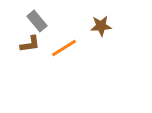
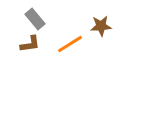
gray rectangle: moved 2 px left, 2 px up
orange line: moved 6 px right, 4 px up
